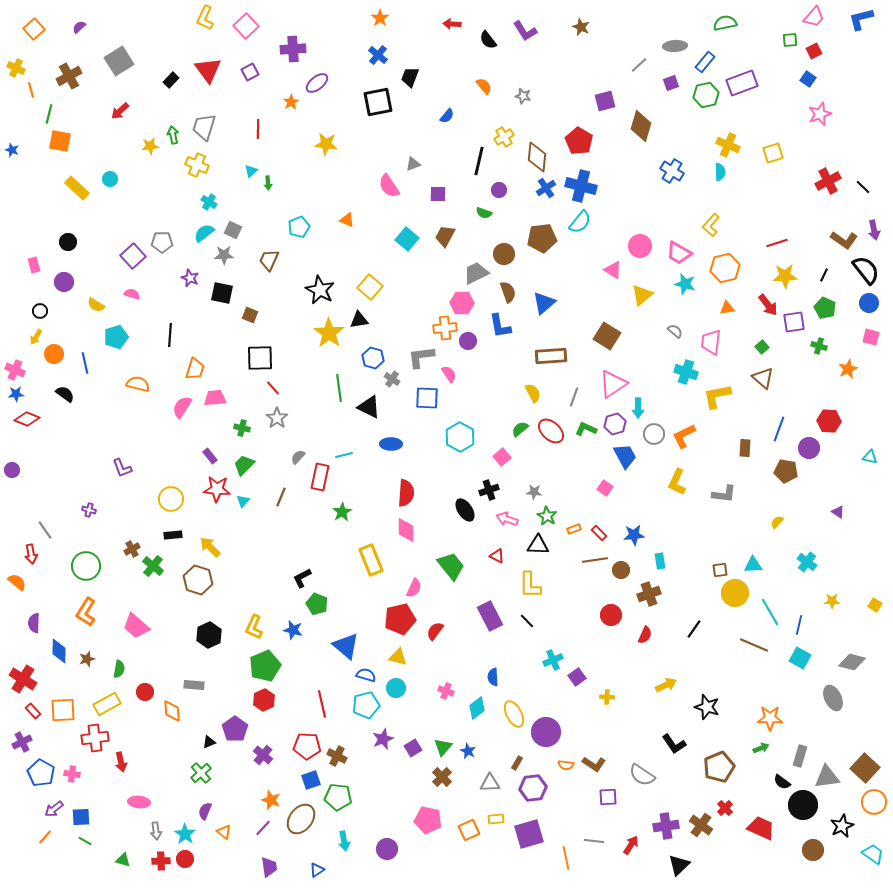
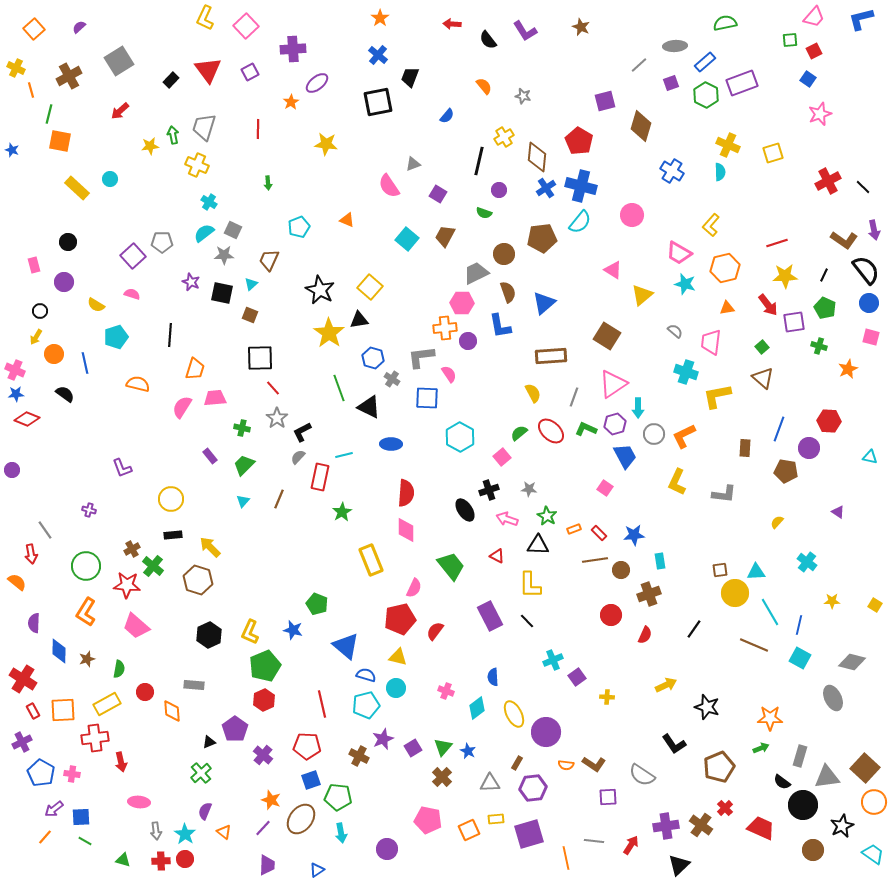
blue rectangle at (705, 62): rotated 10 degrees clockwise
green hexagon at (706, 95): rotated 20 degrees counterclockwise
cyan triangle at (251, 171): moved 113 px down
purple square at (438, 194): rotated 30 degrees clockwise
pink circle at (640, 246): moved 8 px left, 31 px up
purple star at (190, 278): moved 1 px right, 4 px down
green line at (339, 388): rotated 12 degrees counterclockwise
green semicircle at (520, 429): moved 1 px left, 4 px down
red star at (217, 489): moved 90 px left, 96 px down
gray star at (534, 492): moved 5 px left, 3 px up
brown line at (281, 497): moved 2 px left, 2 px down
cyan triangle at (753, 565): moved 3 px right, 7 px down
black L-shape at (302, 578): moved 146 px up
yellow L-shape at (254, 627): moved 4 px left, 5 px down
red rectangle at (33, 711): rotated 14 degrees clockwise
brown cross at (337, 756): moved 22 px right
cyan arrow at (344, 841): moved 3 px left, 8 px up
purple trapezoid at (269, 867): moved 2 px left, 2 px up; rotated 10 degrees clockwise
